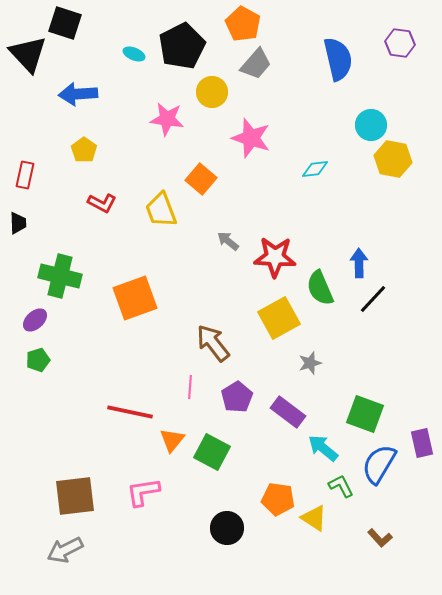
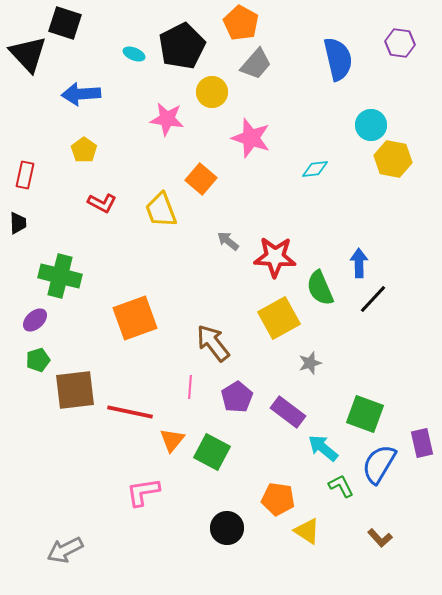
orange pentagon at (243, 24): moved 2 px left, 1 px up
blue arrow at (78, 94): moved 3 px right
orange square at (135, 298): moved 20 px down
brown square at (75, 496): moved 106 px up
yellow triangle at (314, 518): moved 7 px left, 13 px down
